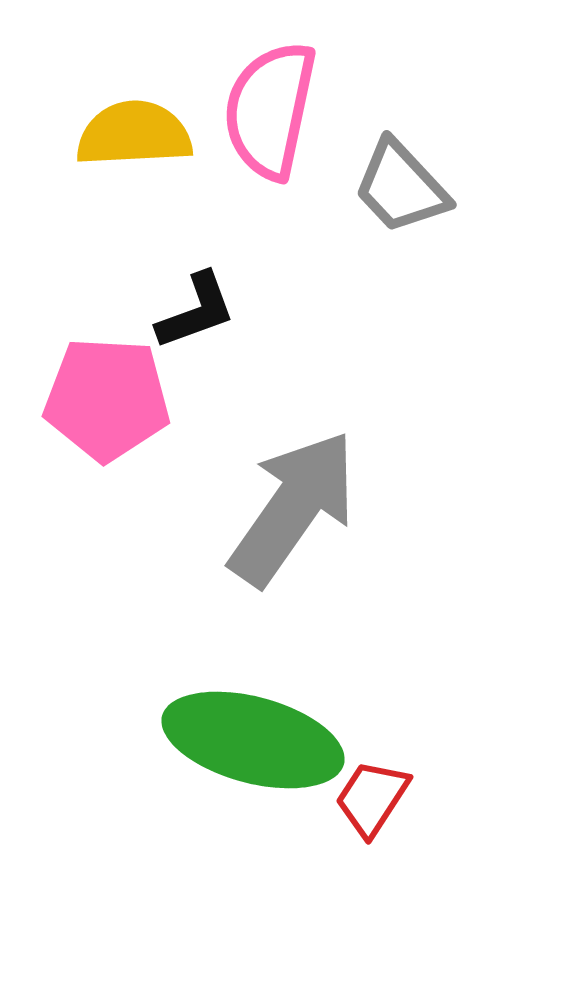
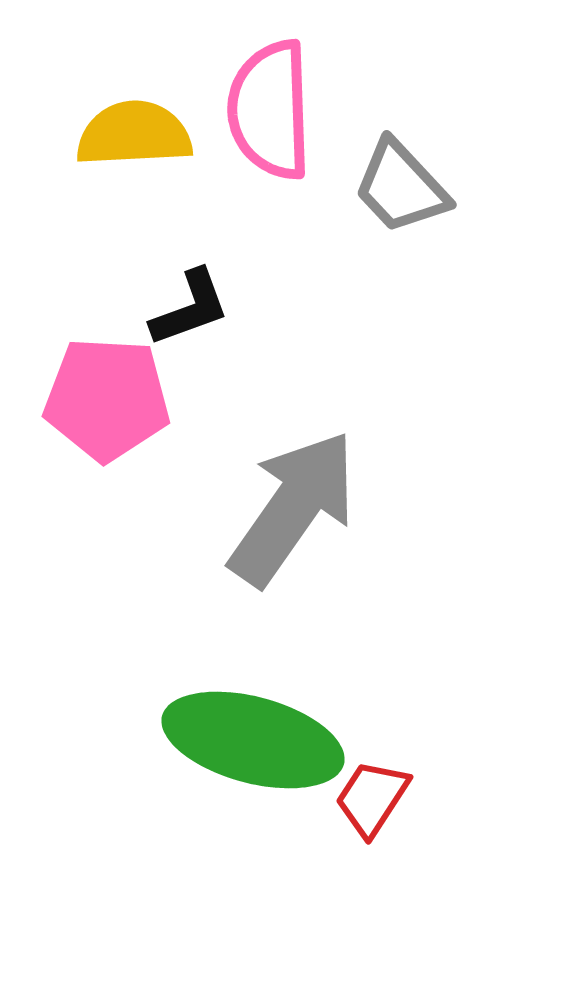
pink semicircle: rotated 14 degrees counterclockwise
black L-shape: moved 6 px left, 3 px up
